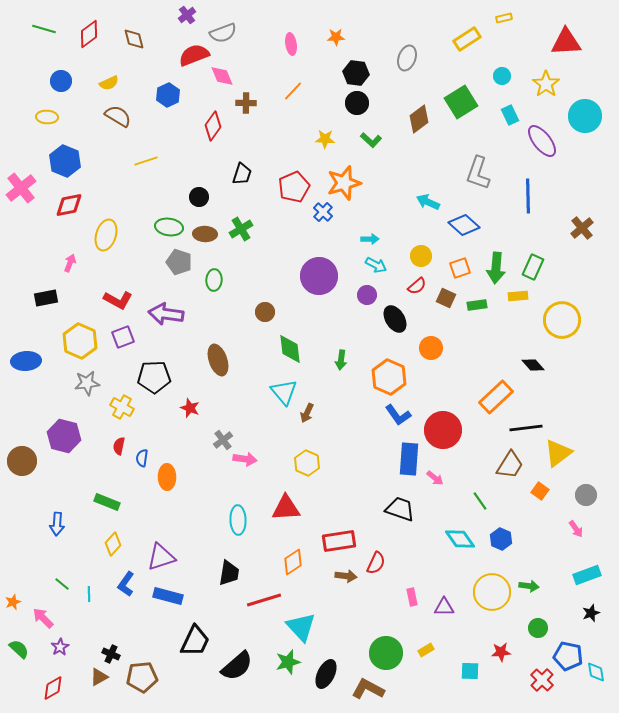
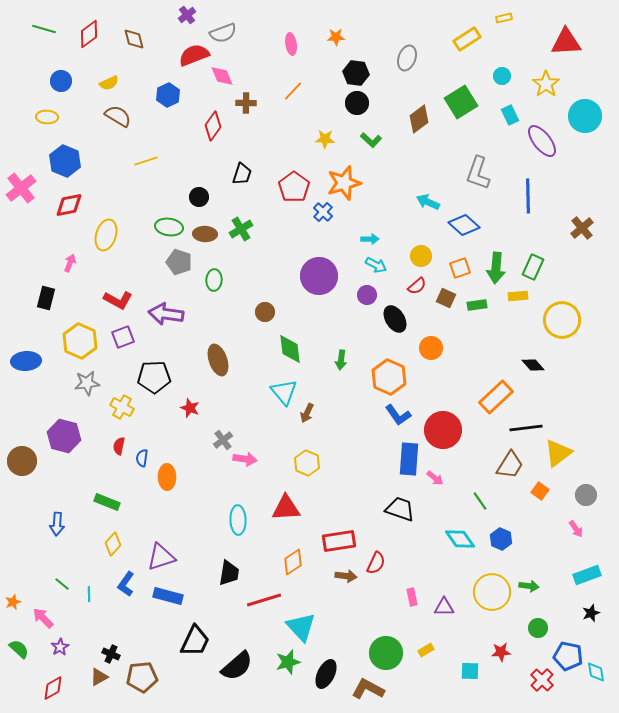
red pentagon at (294, 187): rotated 12 degrees counterclockwise
black rectangle at (46, 298): rotated 65 degrees counterclockwise
